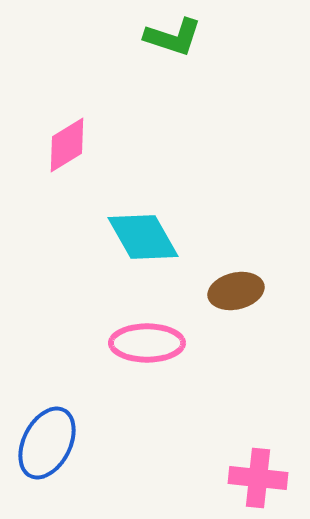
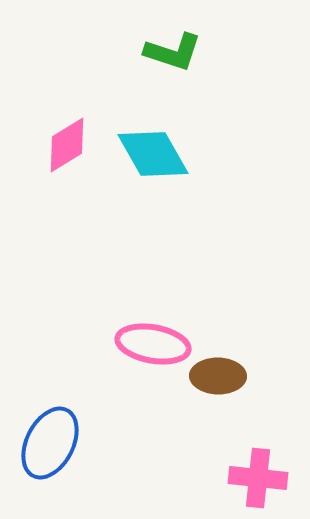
green L-shape: moved 15 px down
cyan diamond: moved 10 px right, 83 px up
brown ellipse: moved 18 px left, 85 px down; rotated 14 degrees clockwise
pink ellipse: moved 6 px right, 1 px down; rotated 10 degrees clockwise
blue ellipse: moved 3 px right
